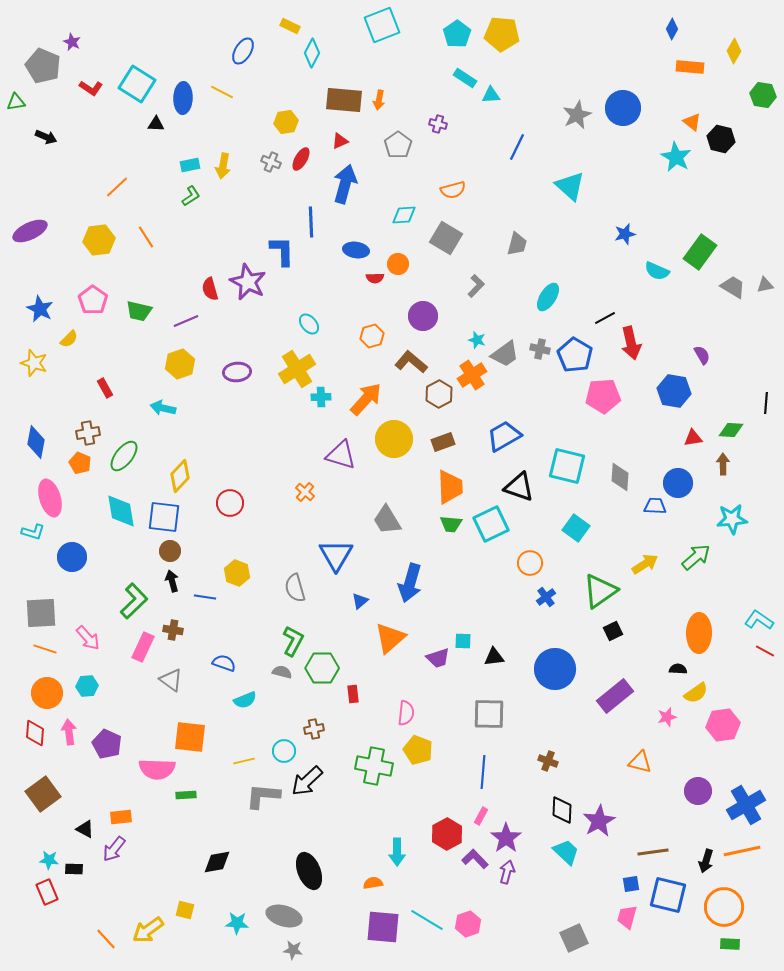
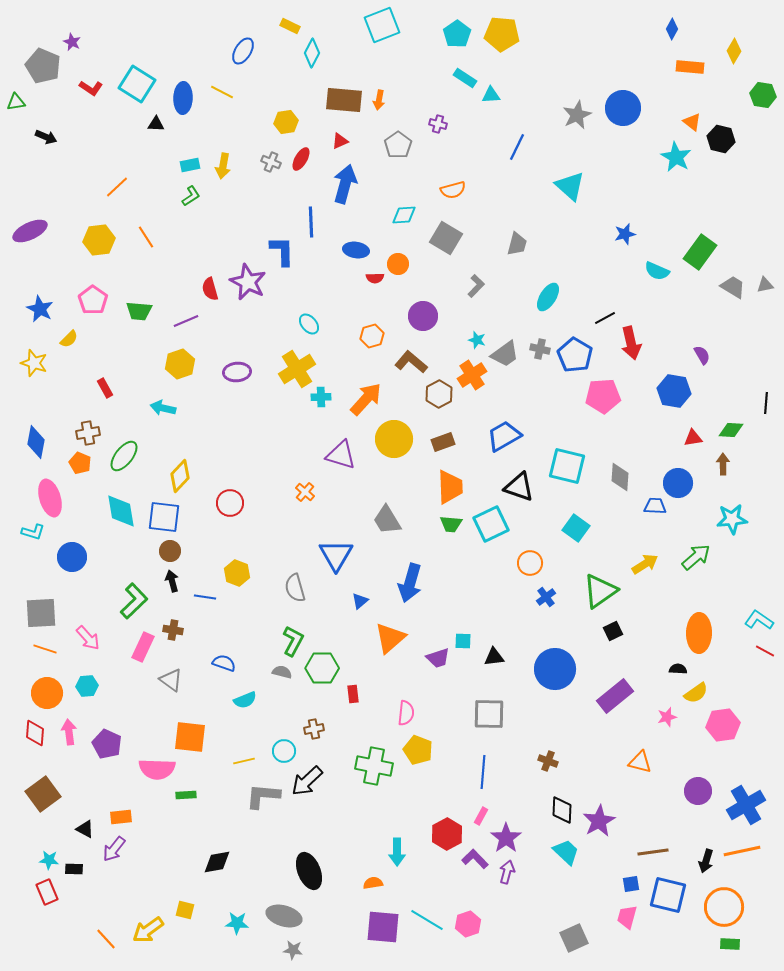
green trapezoid at (139, 311): rotated 8 degrees counterclockwise
